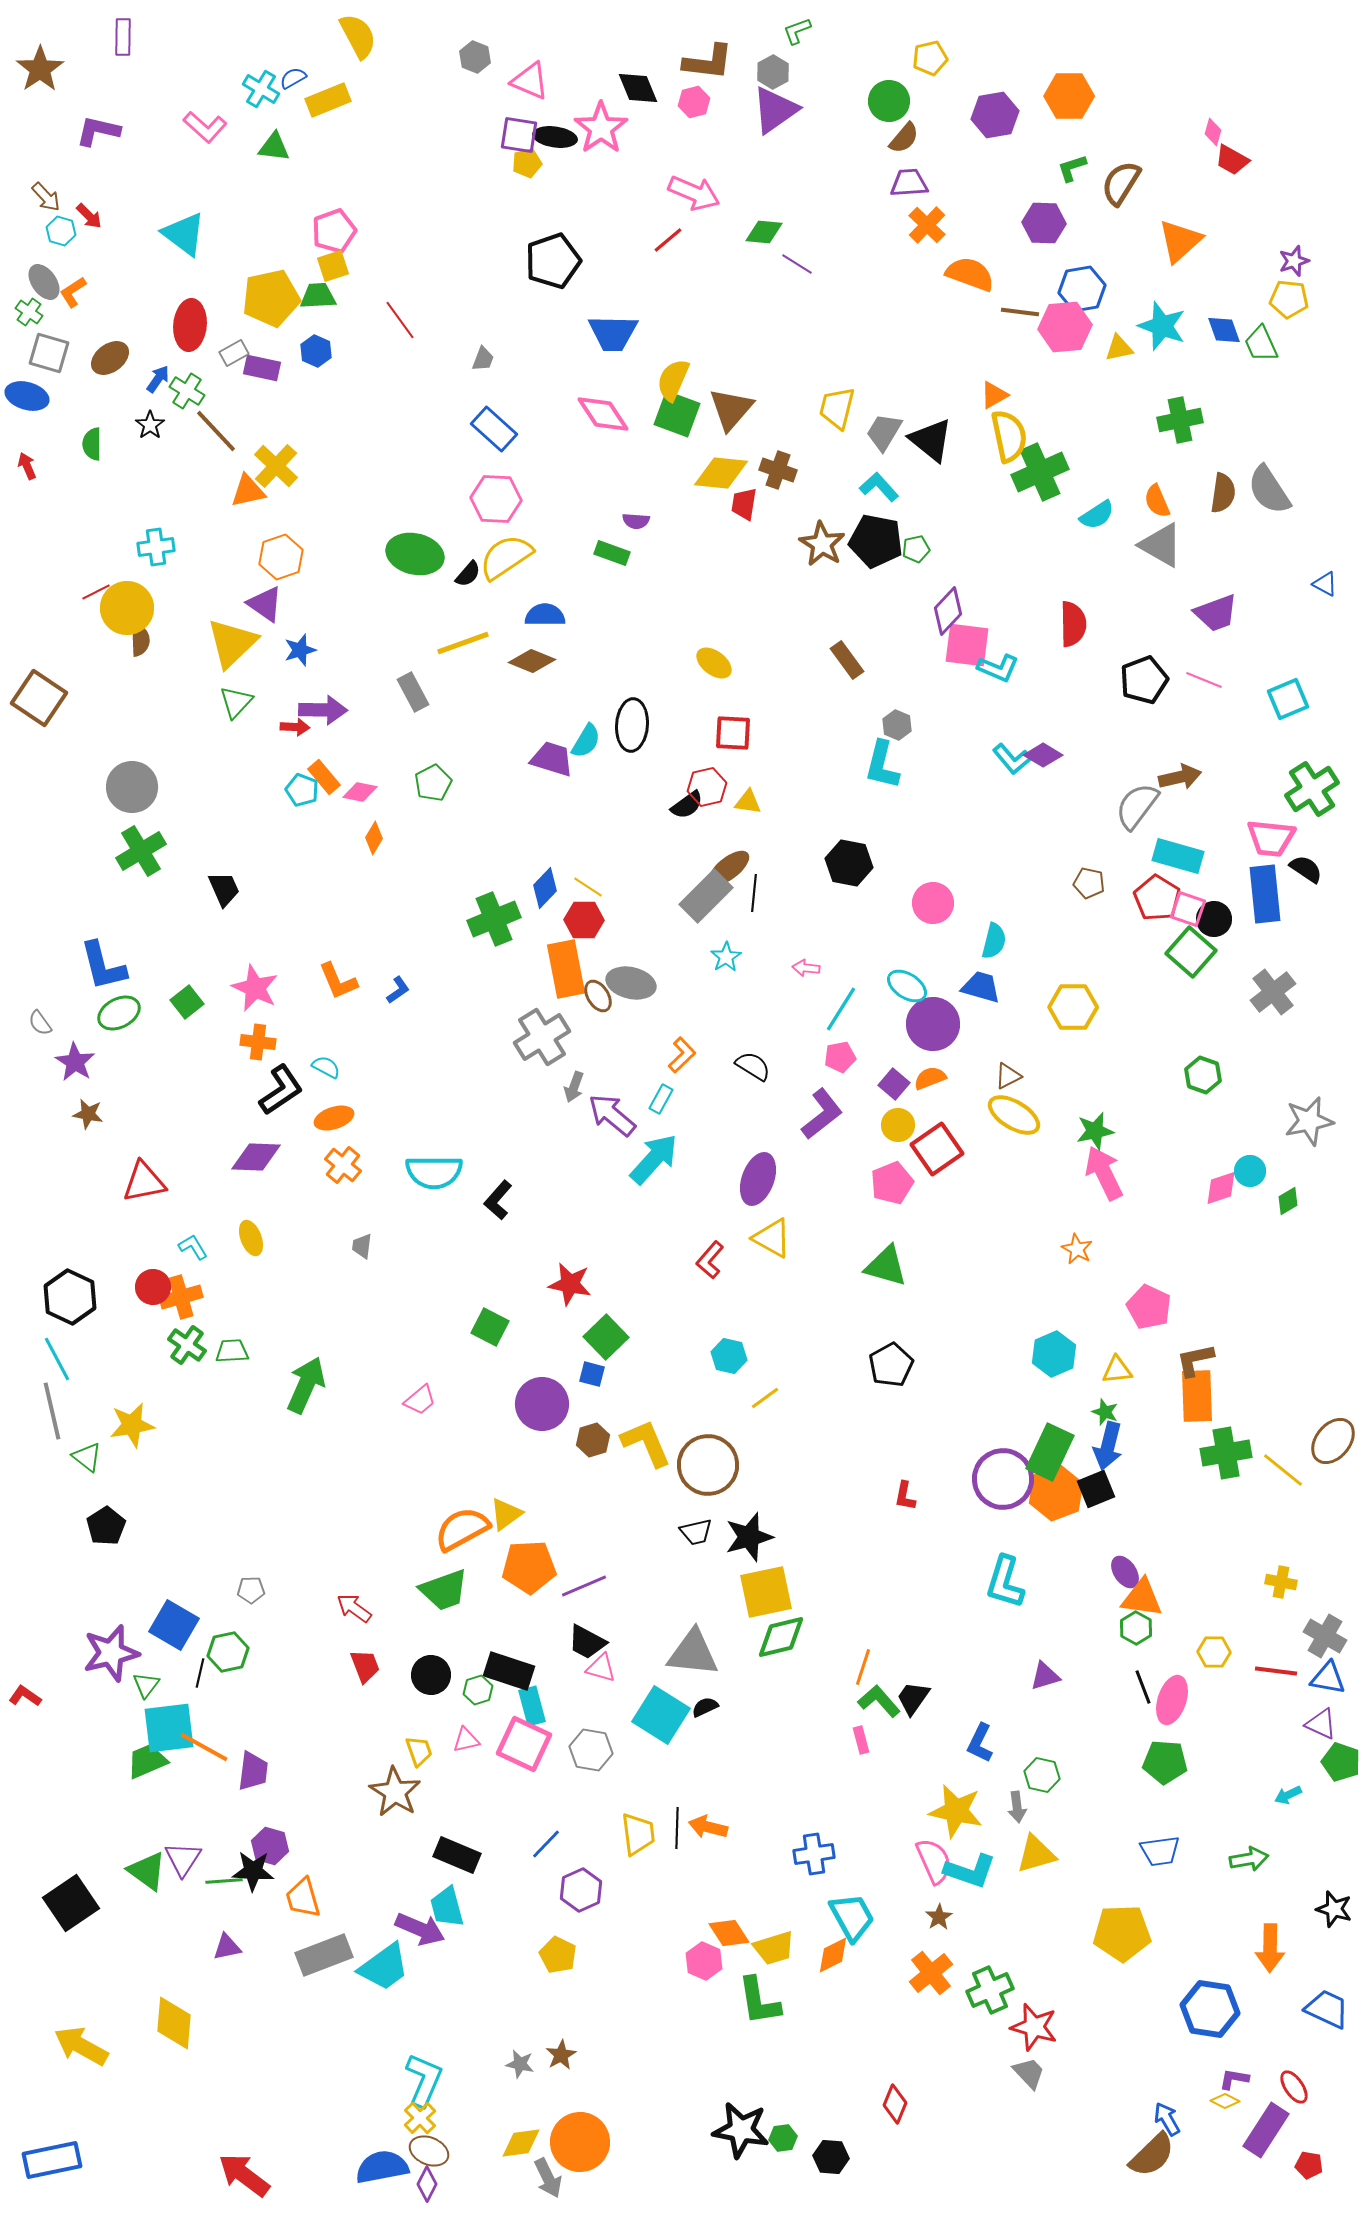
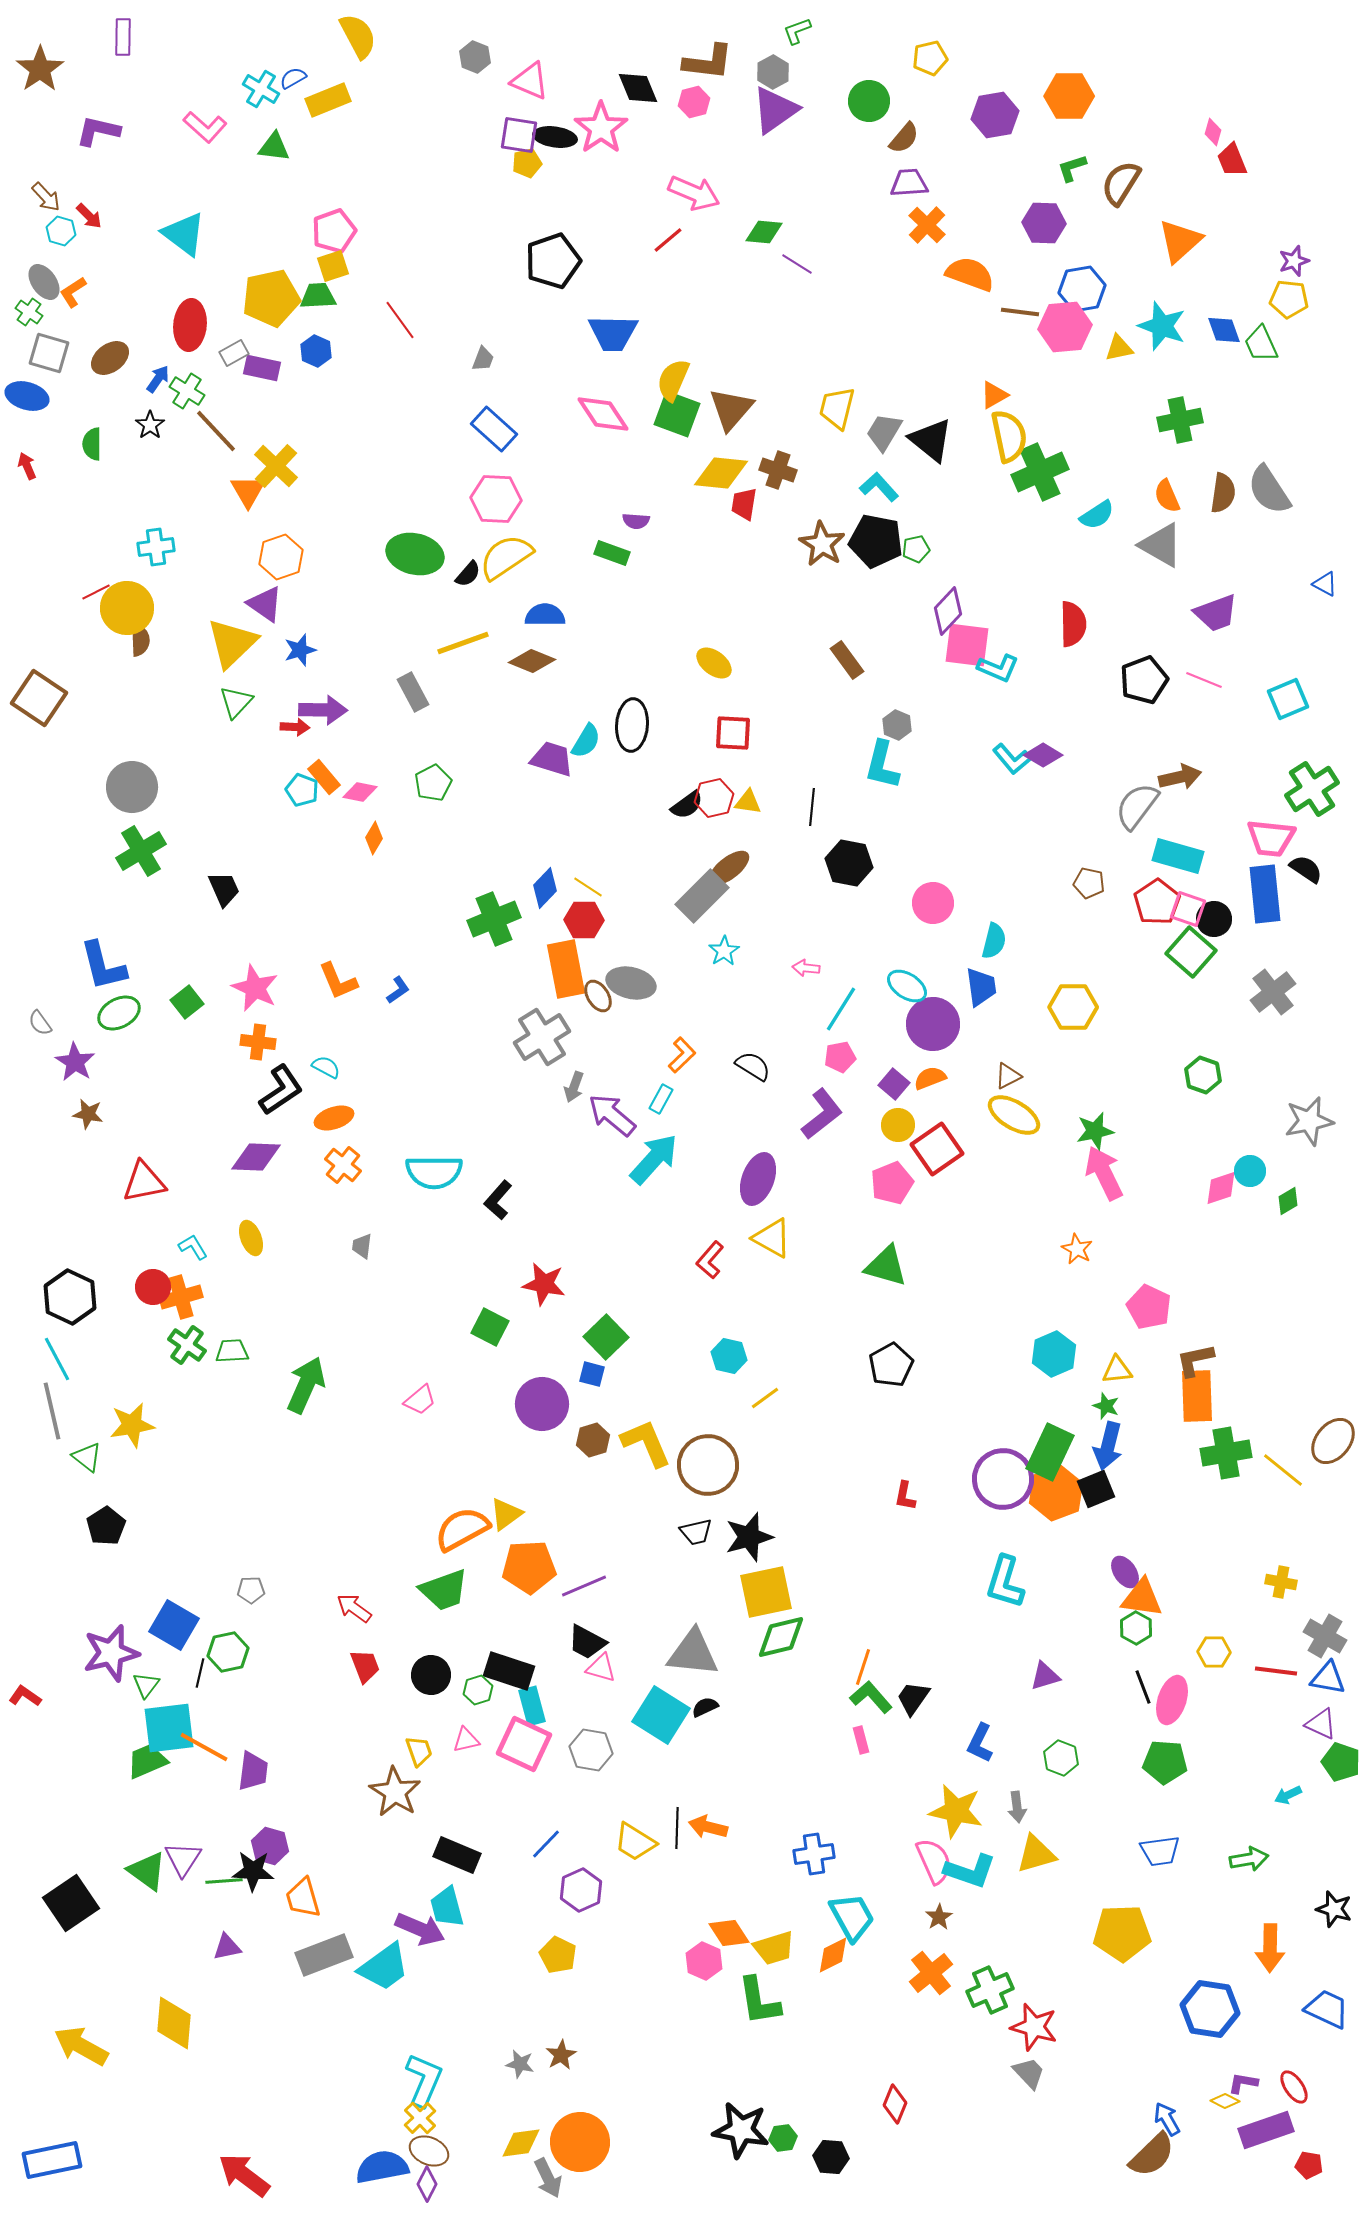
green circle at (889, 101): moved 20 px left
red trapezoid at (1232, 160): rotated 39 degrees clockwise
orange triangle at (248, 491): rotated 48 degrees counterclockwise
orange semicircle at (1157, 501): moved 10 px right, 5 px up
red hexagon at (707, 787): moved 7 px right, 11 px down
black line at (754, 893): moved 58 px right, 86 px up
gray rectangle at (706, 896): moved 4 px left
red pentagon at (1157, 898): moved 4 px down; rotated 6 degrees clockwise
cyan star at (726, 957): moved 2 px left, 6 px up
blue trapezoid at (981, 987): rotated 66 degrees clockwise
red star at (570, 1284): moved 26 px left
green star at (1105, 1412): moved 1 px right, 6 px up
green L-shape at (879, 1701): moved 8 px left, 4 px up
green hexagon at (1042, 1775): moved 19 px right, 17 px up; rotated 8 degrees clockwise
yellow trapezoid at (638, 1834): moved 3 px left, 8 px down; rotated 129 degrees clockwise
purple L-shape at (1234, 2079): moved 9 px right, 4 px down
purple rectangle at (1266, 2130): rotated 38 degrees clockwise
